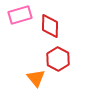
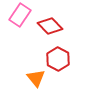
pink rectangle: rotated 40 degrees counterclockwise
red diamond: rotated 45 degrees counterclockwise
